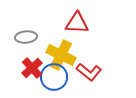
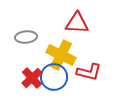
red cross: moved 10 px down
red L-shape: rotated 25 degrees counterclockwise
